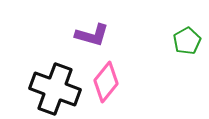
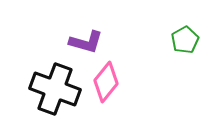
purple L-shape: moved 6 px left, 7 px down
green pentagon: moved 2 px left, 1 px up
